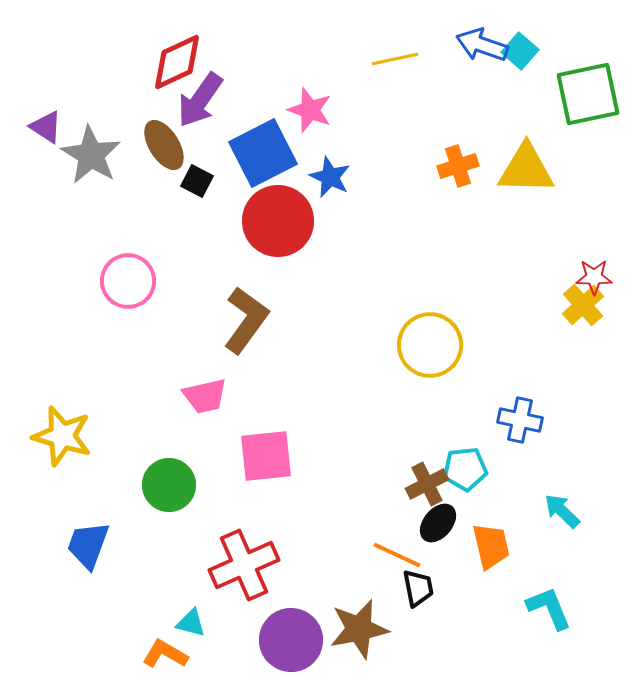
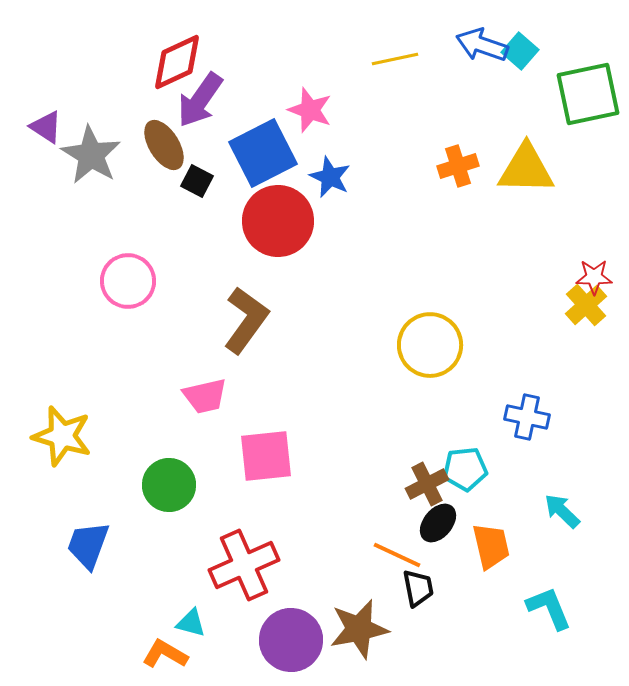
yellow cross: moved 3 px right
blue cross: moved 7 px right, 3 px up
